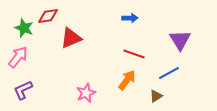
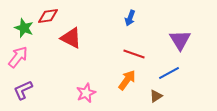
blue arrow: rotated 112 degrees clockwise
red triangle: rotated 50 degrees clockwise
